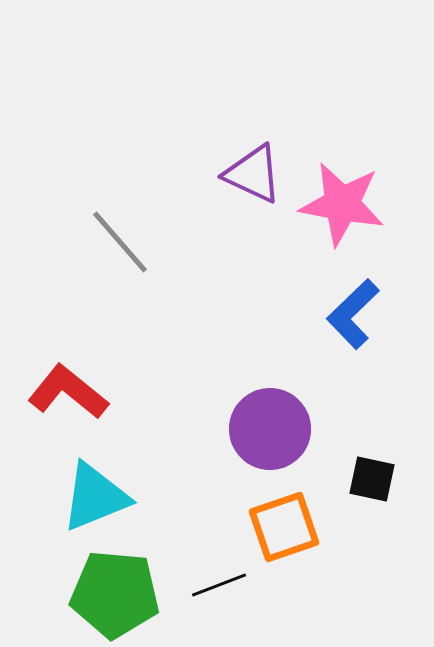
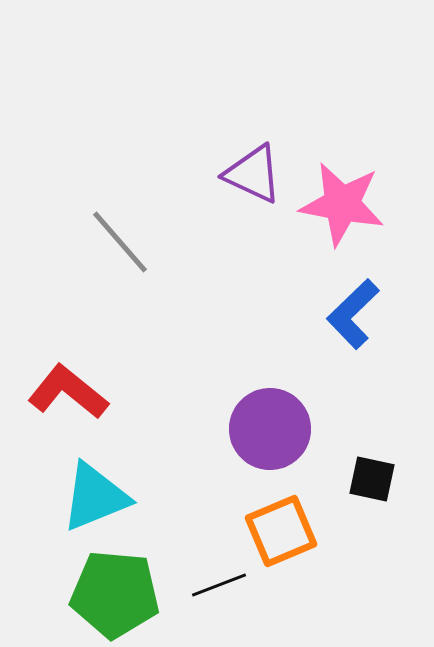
orange square: moved 3 px left, 4 px down; rotated 4 degrees counterclockwise
